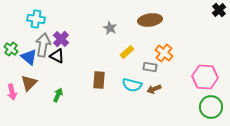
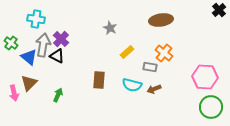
brown ellipse: moved 11 px right
green cross: moved 6 px up
pink arrow: moved 2 px right, 1 px down
